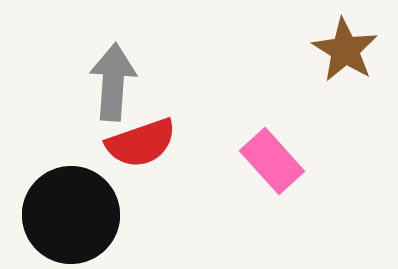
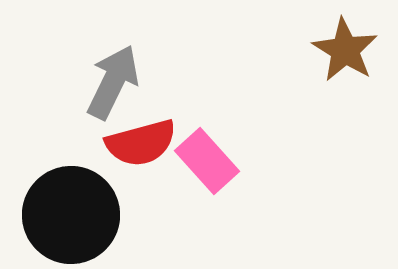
gray arrow: rotated 22 degrees clockwise
red semicircle: rotated 4 degrees clockwise
pink rectangle: moved 65 px left
